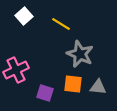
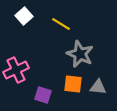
purple square: moved 2 px left, 2 px down
